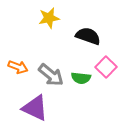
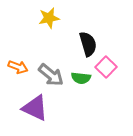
black semicircle: moved 8 px down; rotated 55 degrees clockwise
